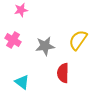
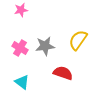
pink cross: moved 7 px right, 8 px down
red semicircle: rotated 108 degrees clockwise
